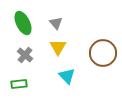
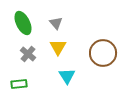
gray cross: moved 3 px right, 1 px up
cyan triangle: rotated 12 degrees clockwise
